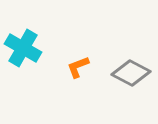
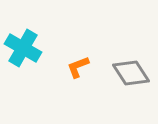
gray diamond: rotated 30 degrees clockwise
